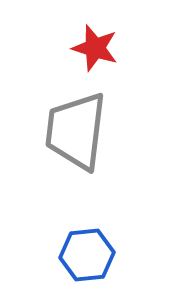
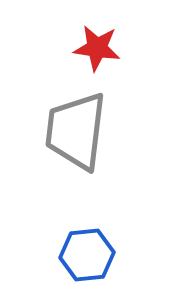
red star: moved 2 px right; rotated 9 degrees counterclockwise
